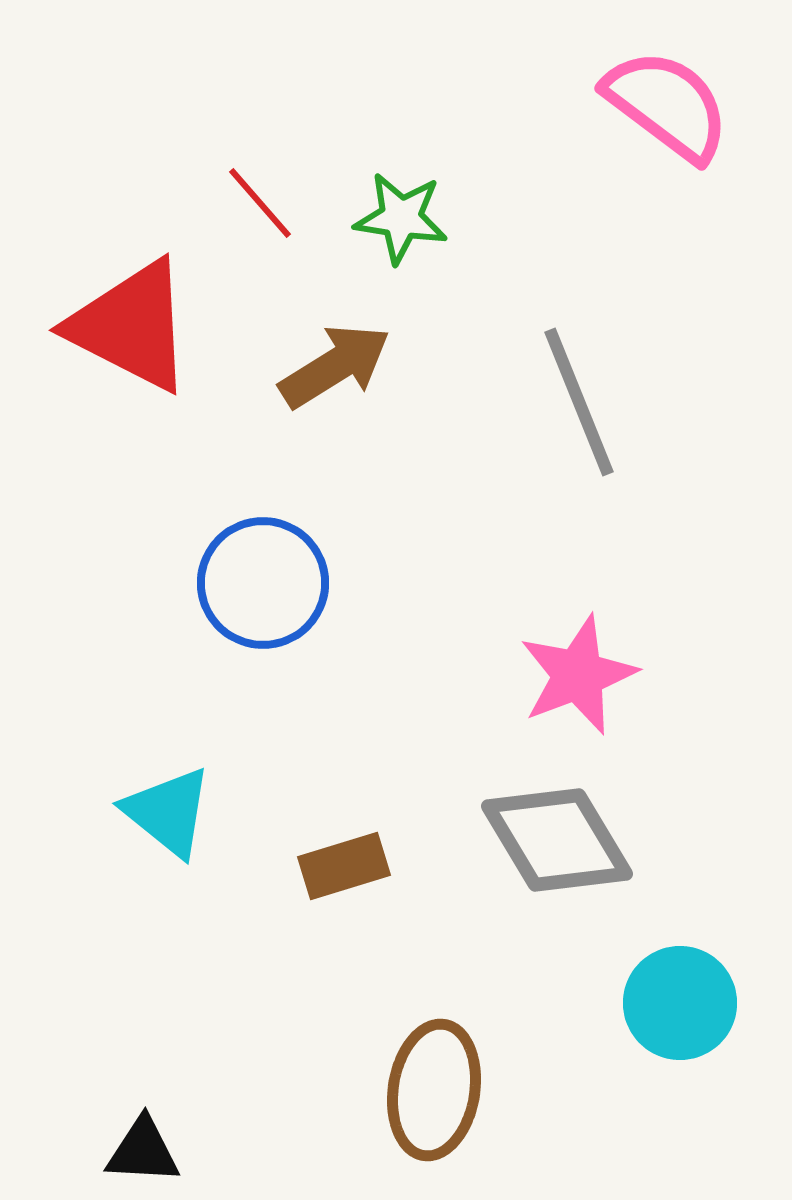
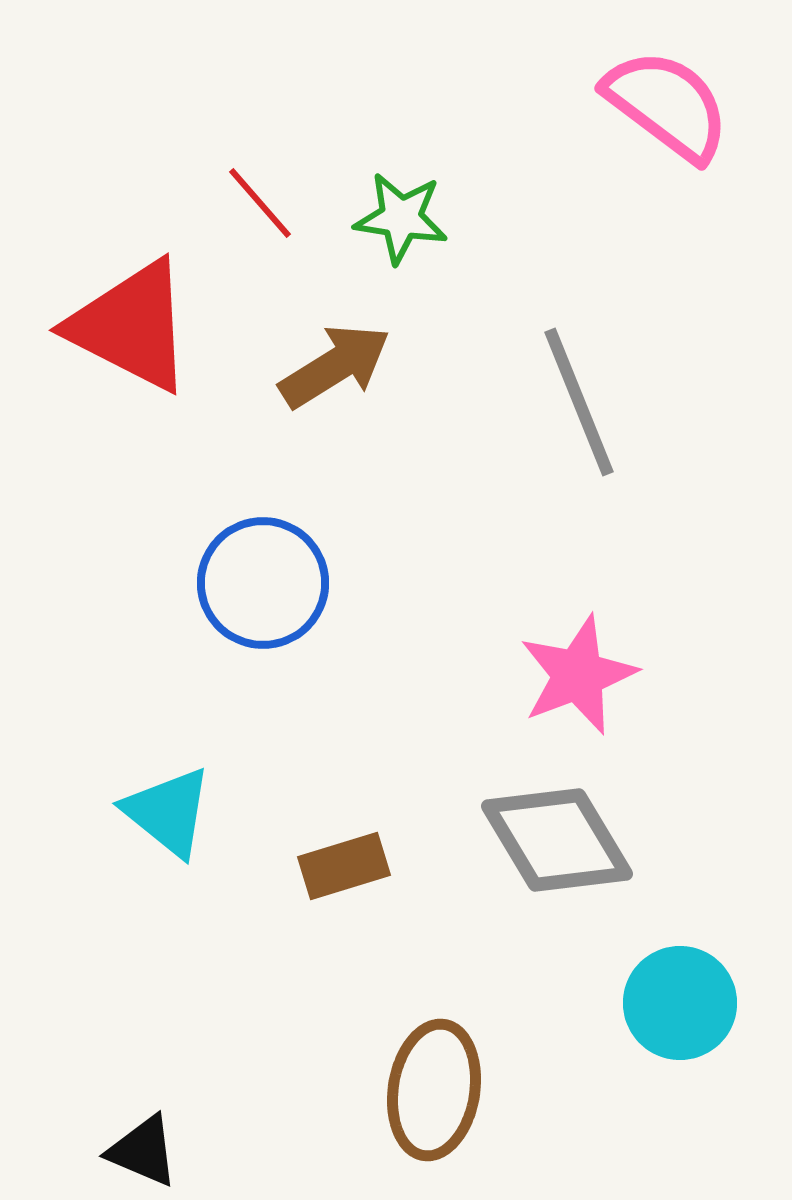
black triangle: rotated 20 degrees clockwise
